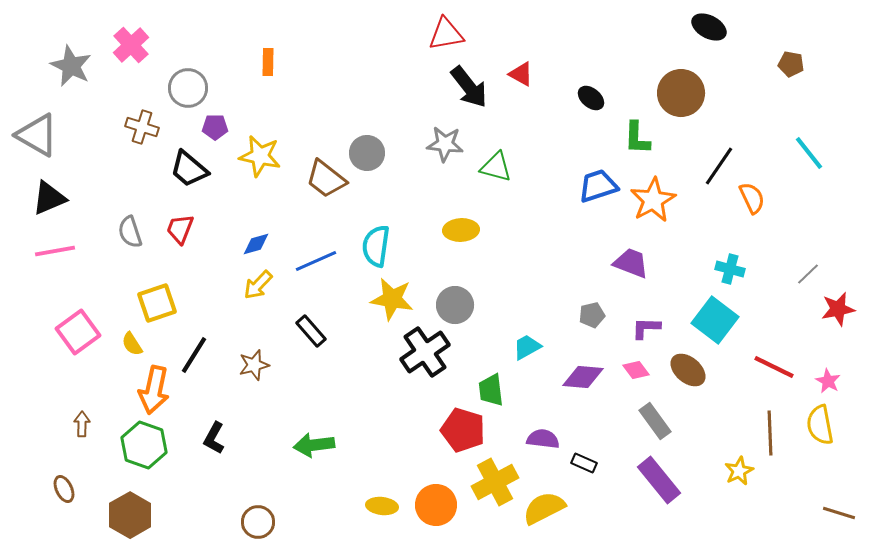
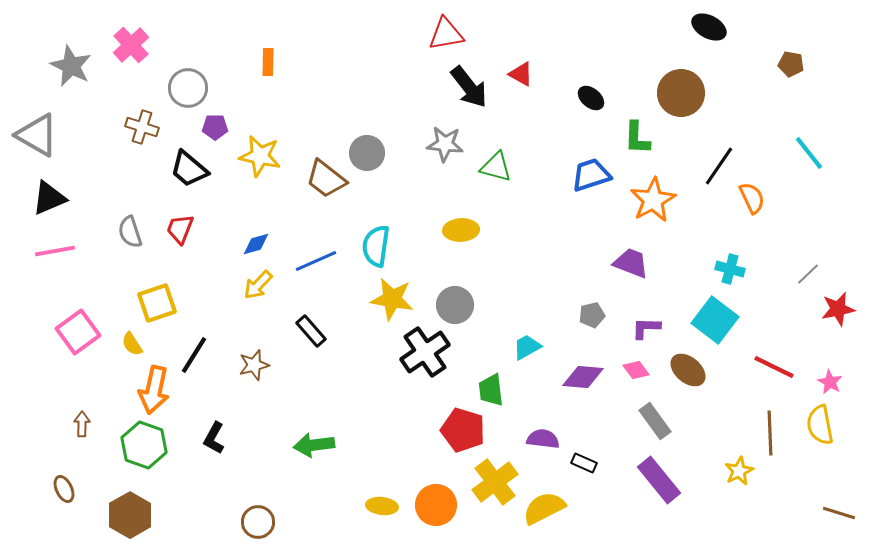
blue trapezoid at (598, 186): moved 7 px left, 11 px up
pink star at (828, 381): moved 2 px right, 1 px down
yellow cross at (495, 482): rotated 9 degrees counterclockwise
